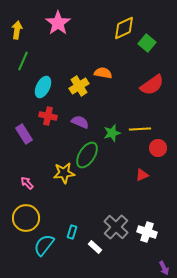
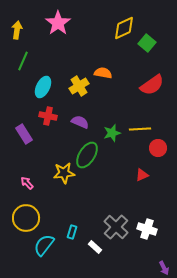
white cross: moved 3 px up
